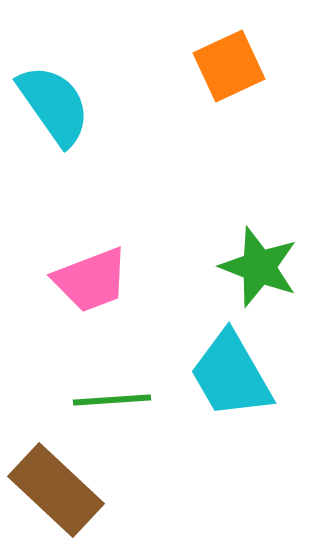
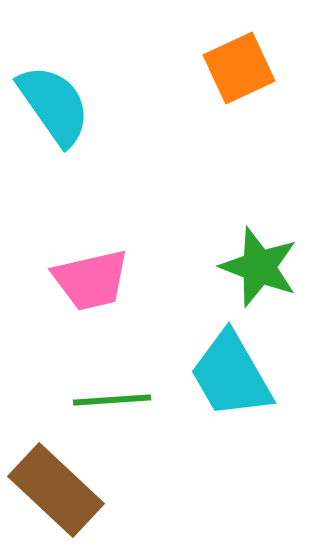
orange square: moved 10 px right, 2 px down
pink trapezoid: rotated 8 degrees clockwise
